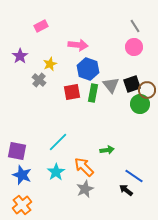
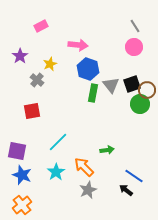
gray cross: moved 2 px left
red square: moved 40 px left, 19 px down
gray star: moved 3 px right, 1 px down
